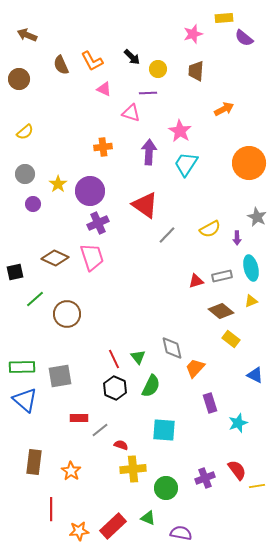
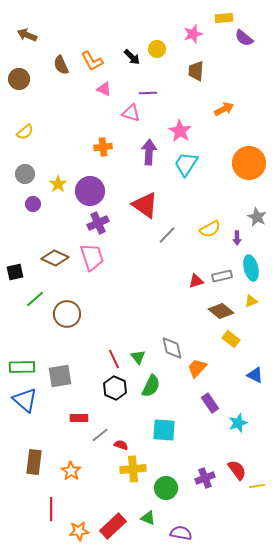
yellow circle at (158, 69): moved 1 px left, 20 px up
orange trapezoid at (195, 368): moved 2 px right
purple rectangle at (210, 403): rotated 18 degrees counterclockwise
gray line at (100, 430): moved 5 px down
